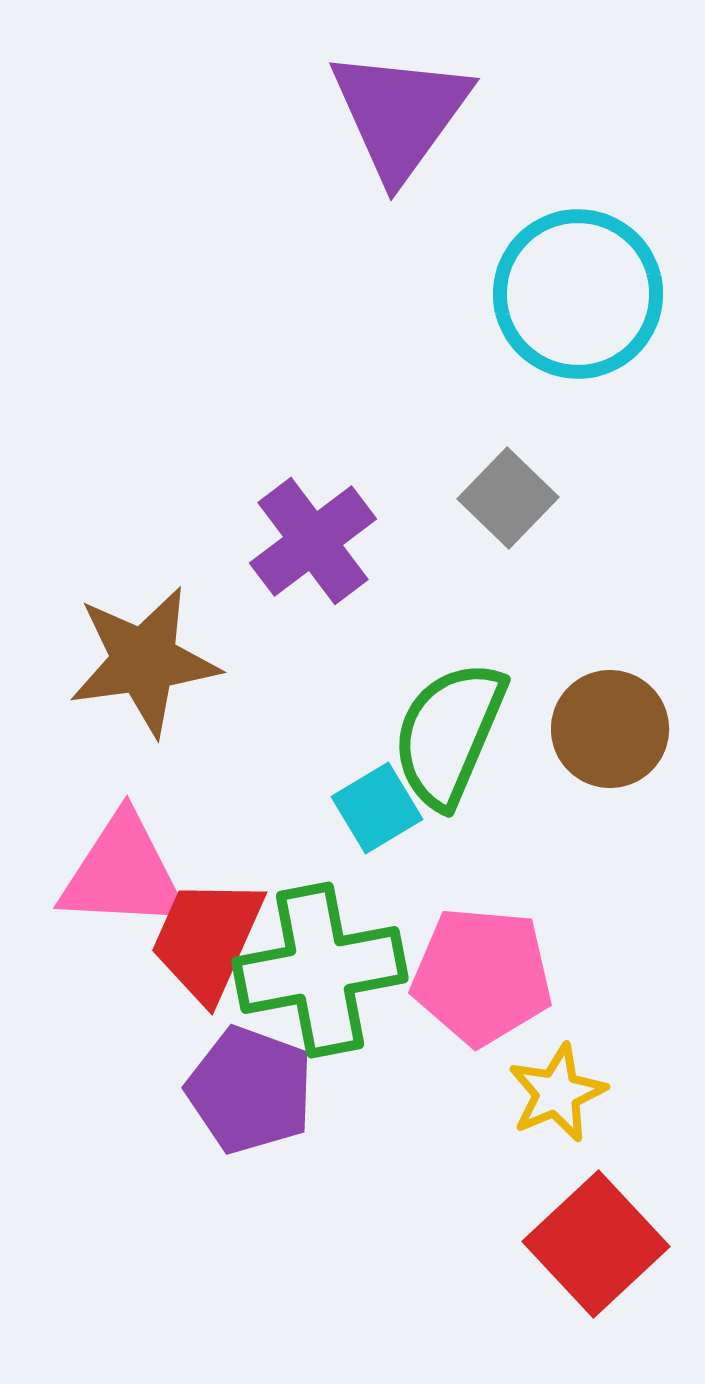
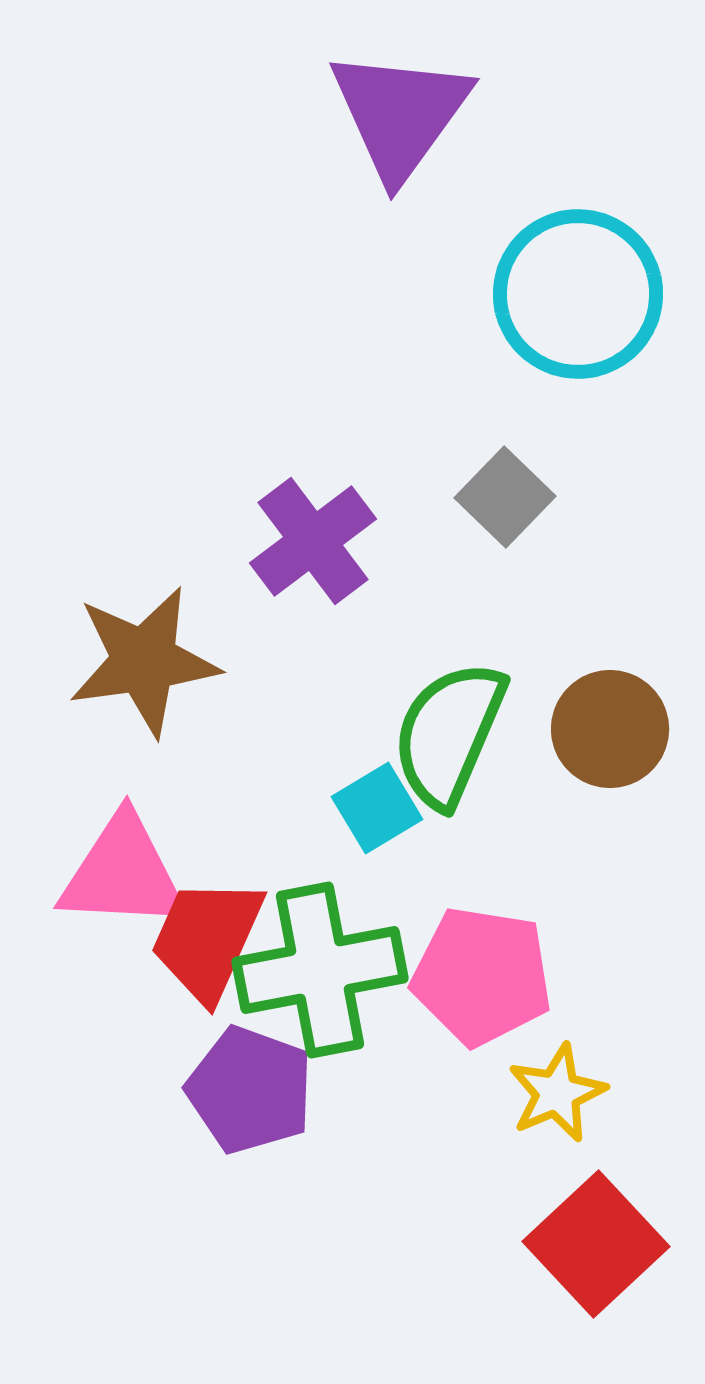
gray square: moved 3 px left, 1 px up
pink pentagon: rotated 4 degrees clockwise
